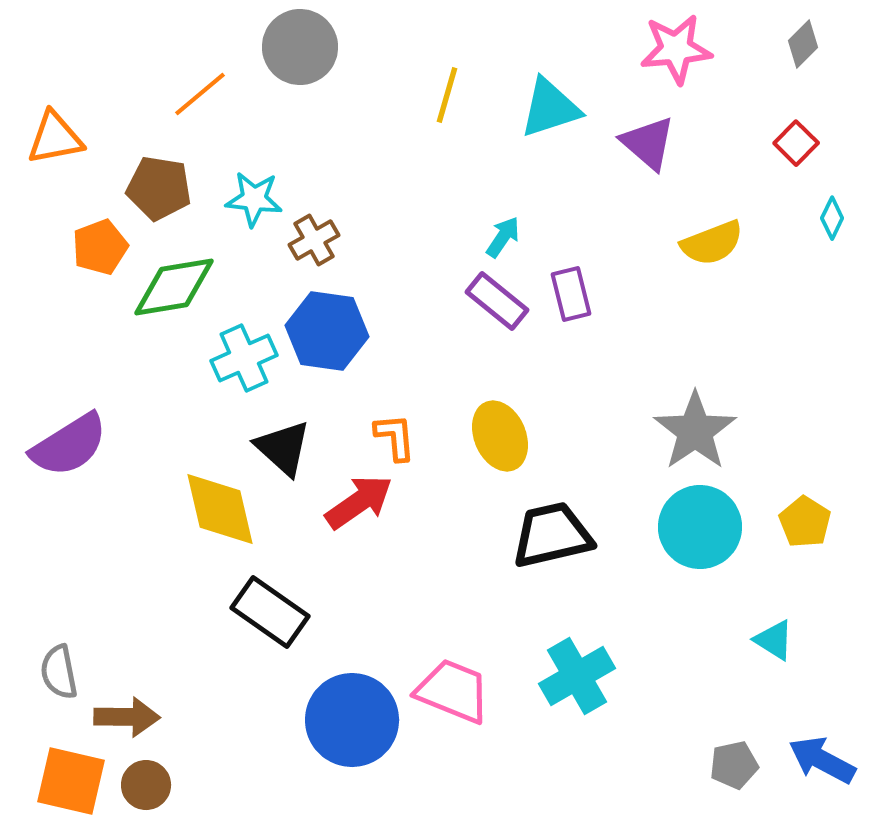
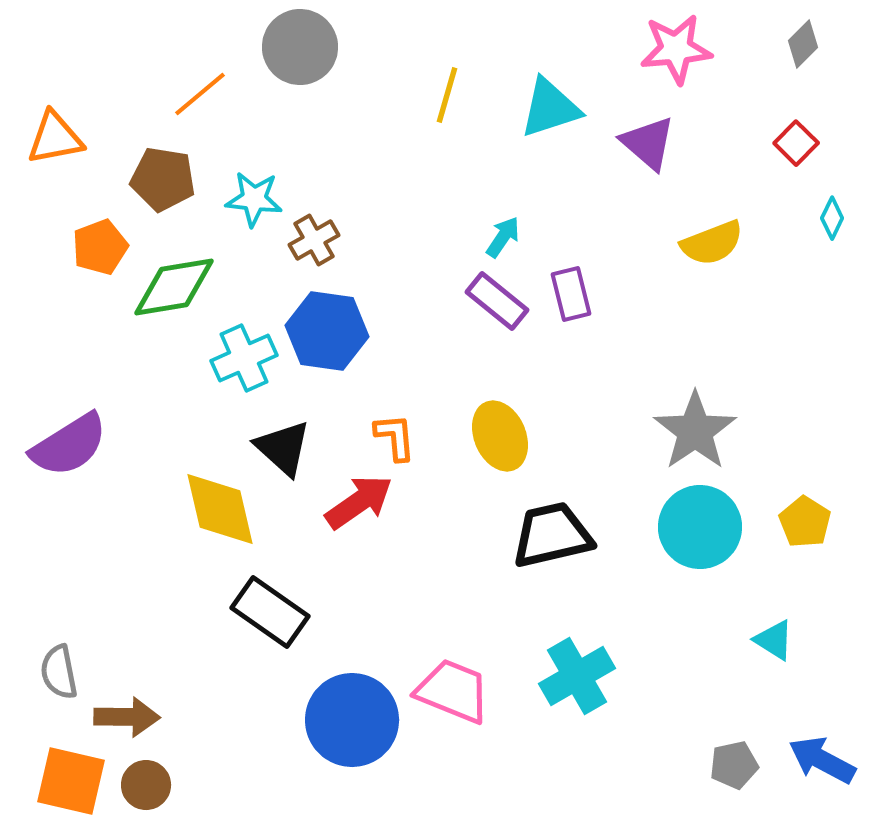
brown pentagon at (159, 188): moved 4 px right, 9 px up
